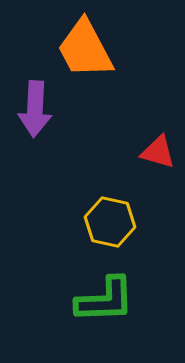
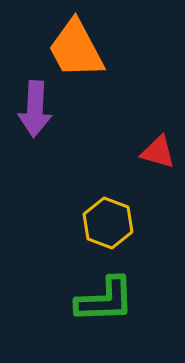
orange trapezoid: moved 9 px left
yellow hexagon: moved 2 px left, 1 px down; rotated 9 degrees clockwise
